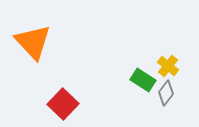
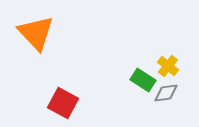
orange triangle: moved 3 px right, 9 px up
gray diamond: rotated 45 degrees clockwise
red square: moved 1 px up; rotated 16 degrees counterclockwise
